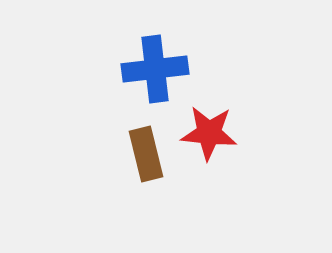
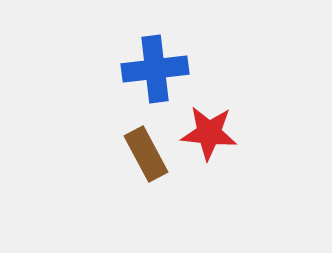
brown rectangle: rotated 14 degrees counterclockwise
